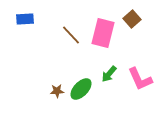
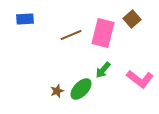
brown line: rotated 70 degrees counterclockwise
green arrow: moved 6 px left, 4 px up
pink L-shape: rotated 28 degrees counterclockwise
brown star: rotated 16 degrees counterclockwise
